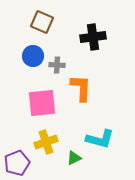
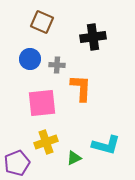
blue circle: moved 3 px left, 3 px down
cyan L-shape: moved 6 px right, 6 px down
